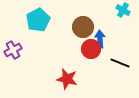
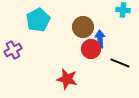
cyan cross: rotated 24 degrees counterclockwise
